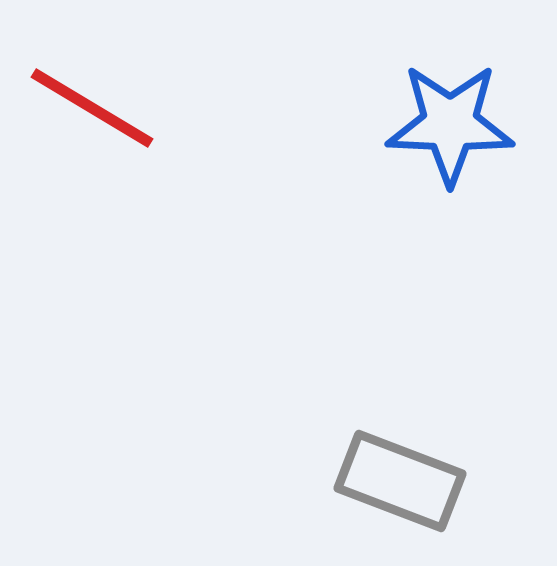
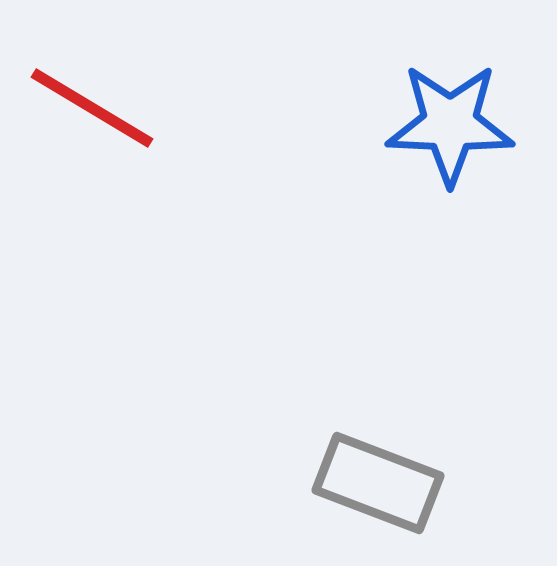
gray rectangle: moved 22 px left, 2 px down
